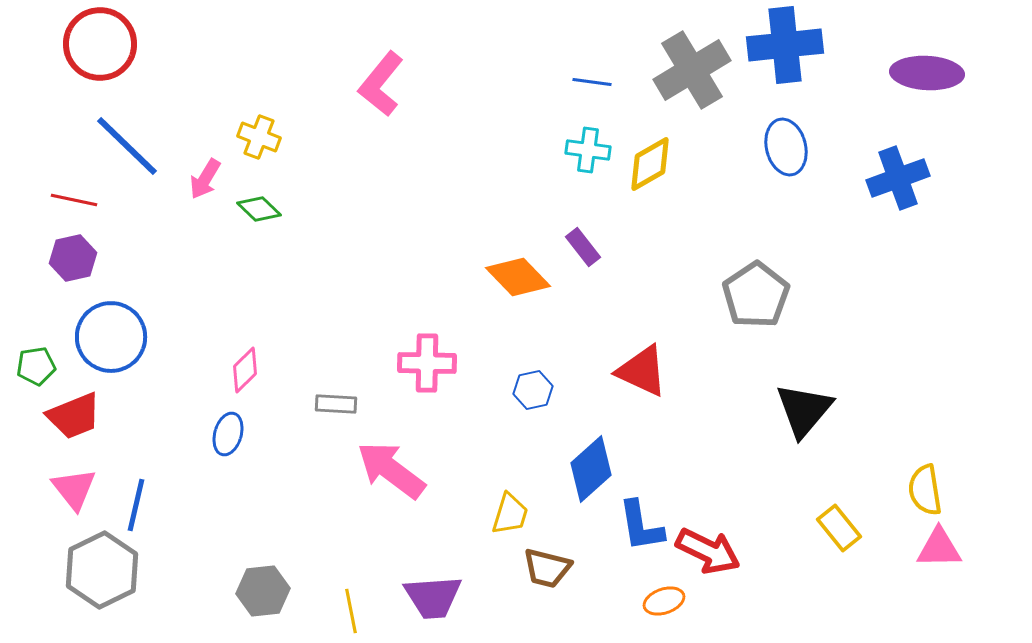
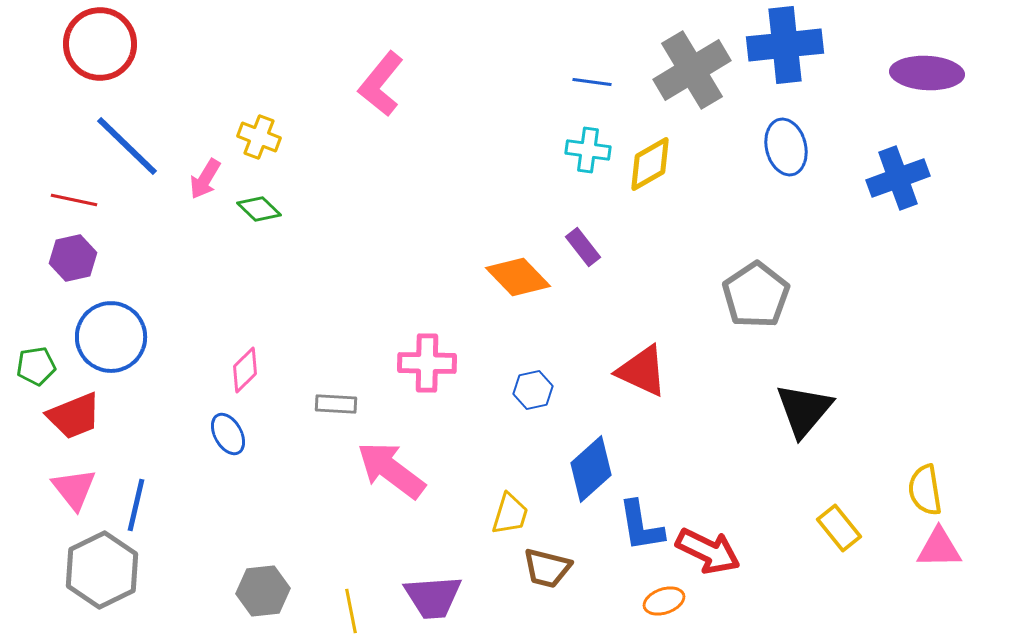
blue ellipse at (228, 434): rotated 45 degrees counterclockwise
